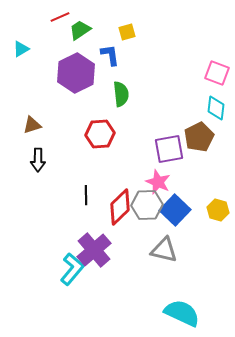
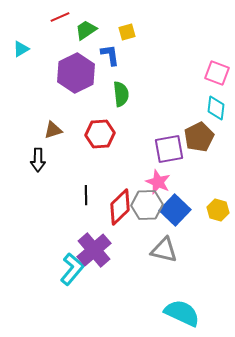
green trapezoid: moved 6 px right
brown triangle: moved 21 px right, 5 px down
